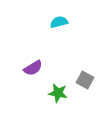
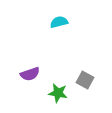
purple semicircle: moved 3 px left, 6 px down; rotated 12 degrees clockwise
